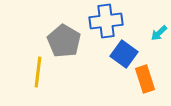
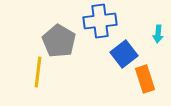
blue cross: moved 6 px left
cyan arrow: moved 1 px left, 1 px down; rotated 42 degrees counterclockwise
gray pentagon: moved 5 px left
blue square: rotated 16 degrees clockwise
